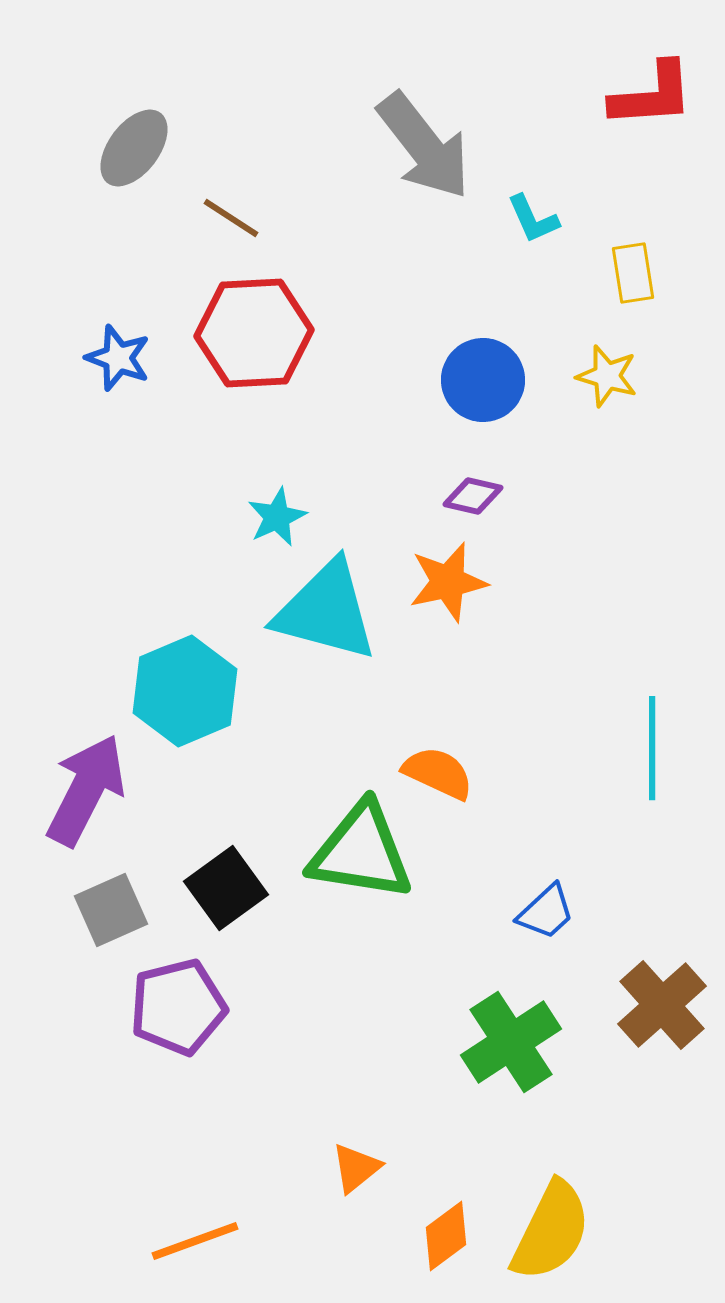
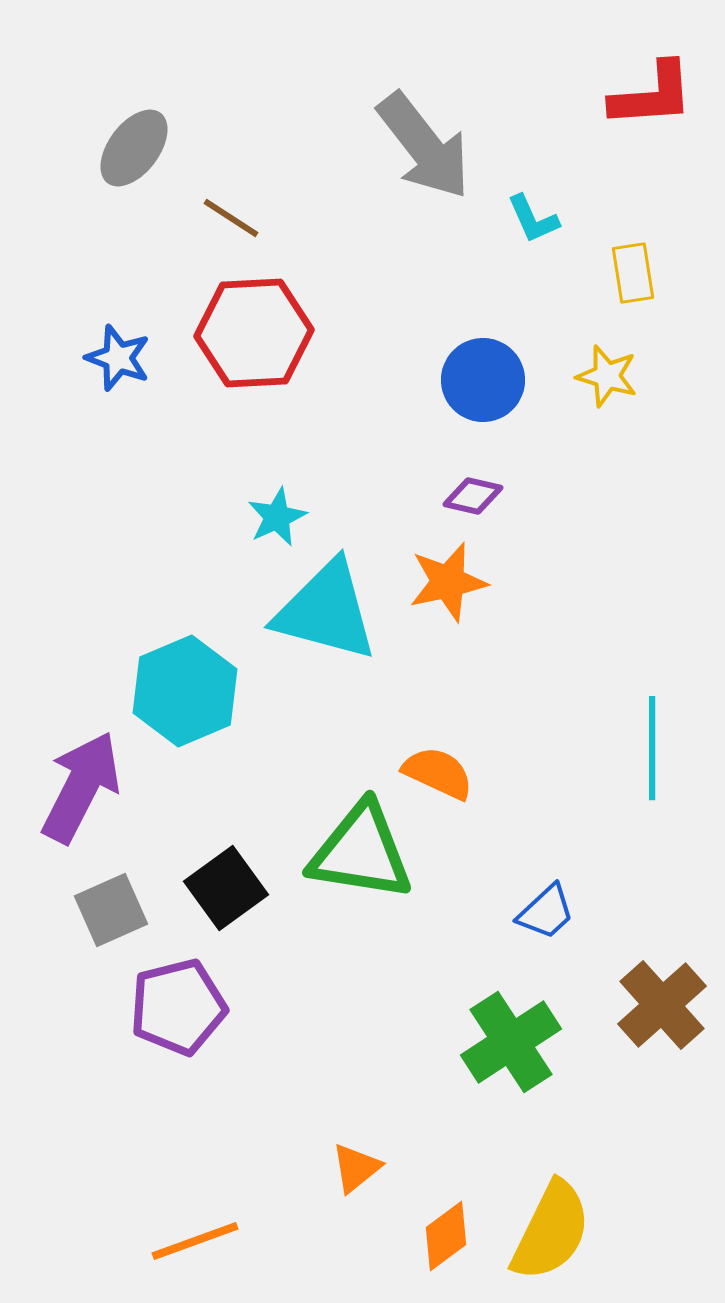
purple arrow: moved 5 px left, 3 px up
